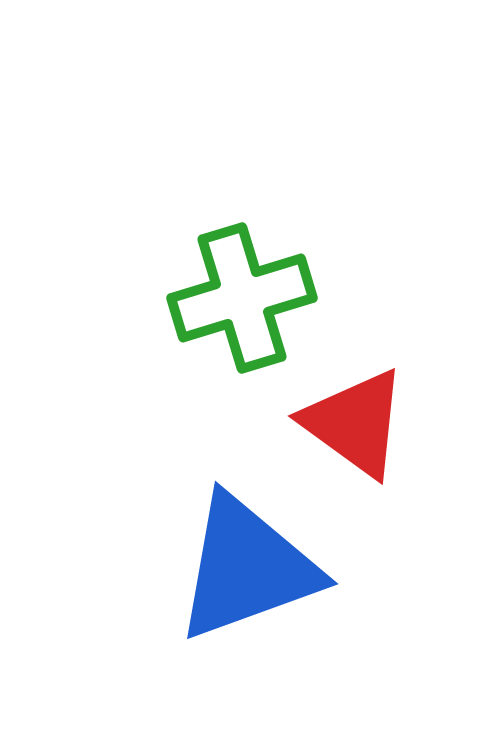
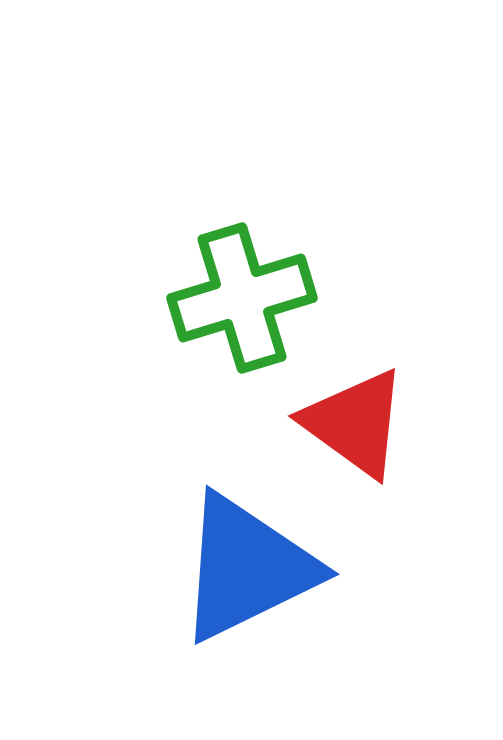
blue triangle: rotated 6 degrees counterclockwise
